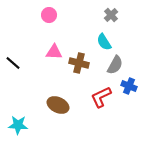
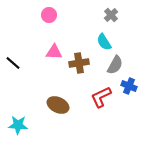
brown cross: rotated 24 degrees counterclockwise
